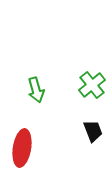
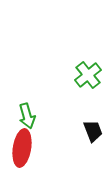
green cross: moved 4 px left, 10 px up
green arrow: moved 9 px left, 26 px down
